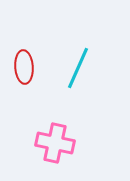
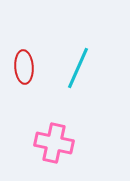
pink cross: moved 1 px left
